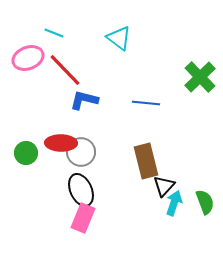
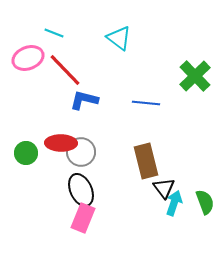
green cross: moved 5 px left, 1 px up
black triangle: moved 2 px down; rotated 20 degrees counterclockwise
